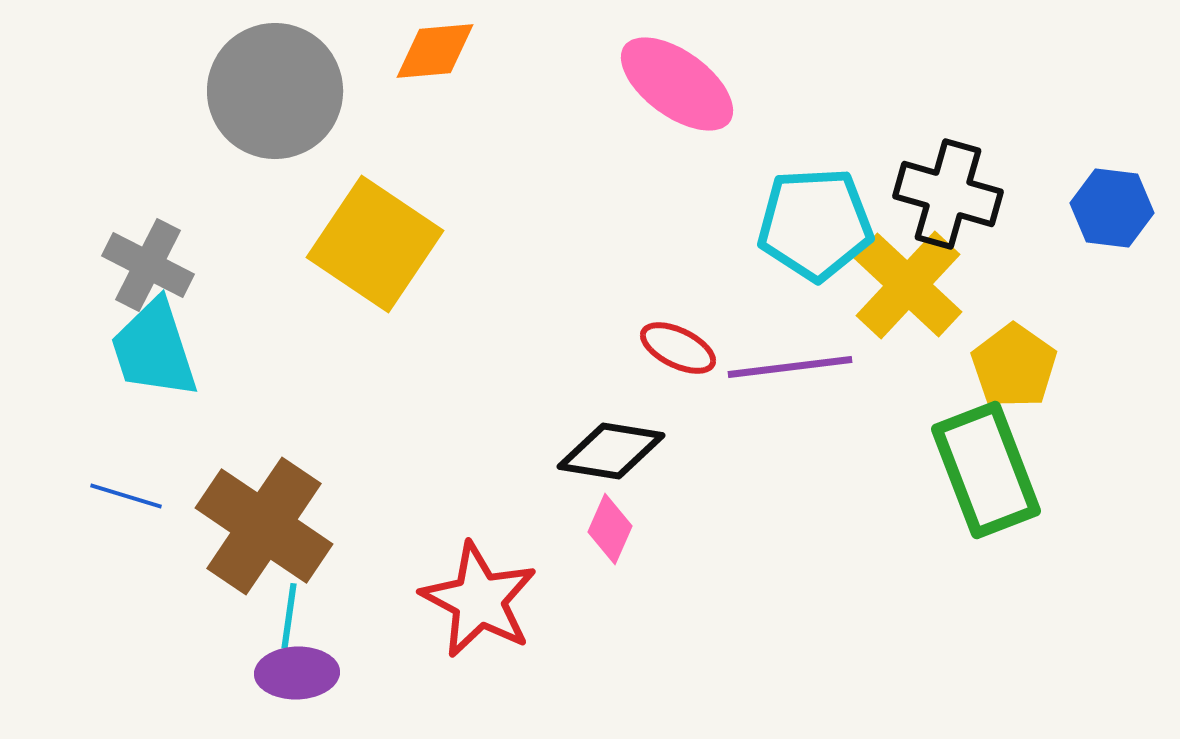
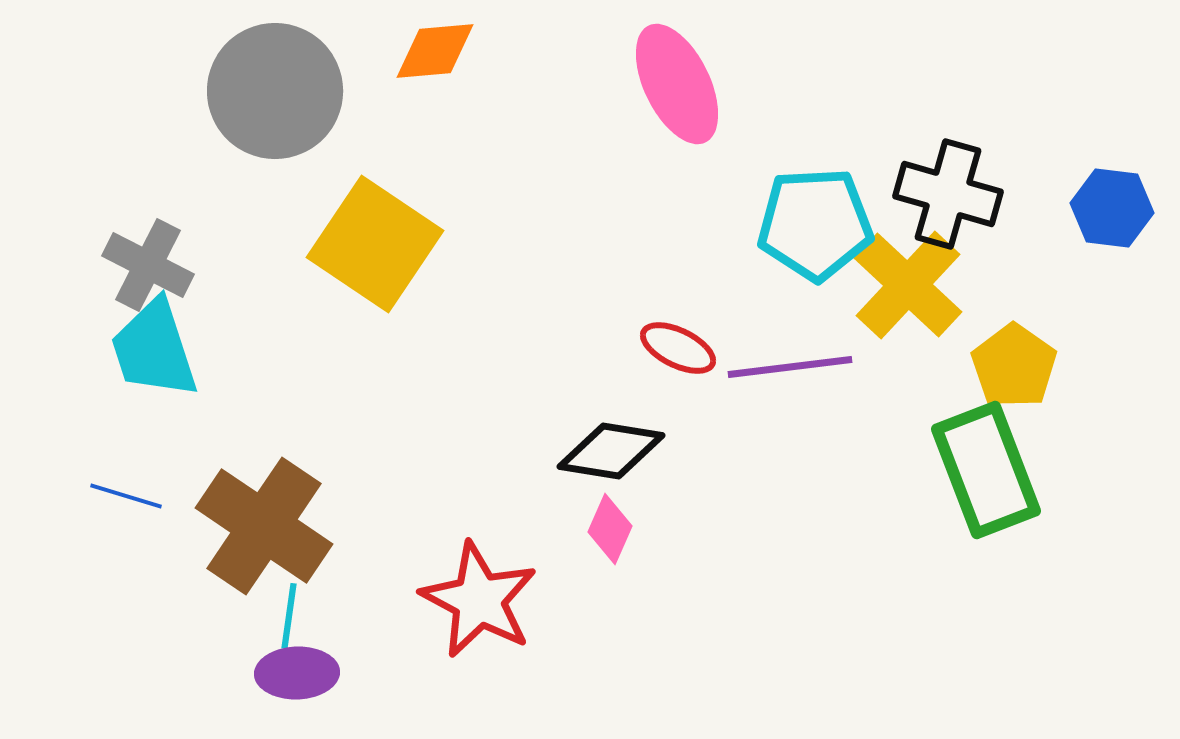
pink ellipse: rotated 28 degrees clockwise
